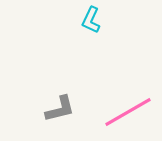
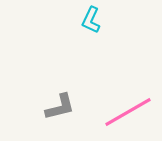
gray L-shape: moved 2 px up
